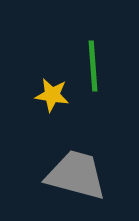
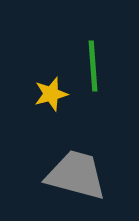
yellow star: moved 1 px left, 1 px up; rotated 24 degrees counterclockwise
